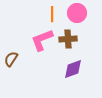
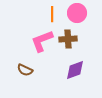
pink L-shape: moved 1 px down
brown semicircle: moved 14 px right, 11 px down; rotated 98 degrees counterclockwise
purple diamond: moved 2 px right, 1 px down
